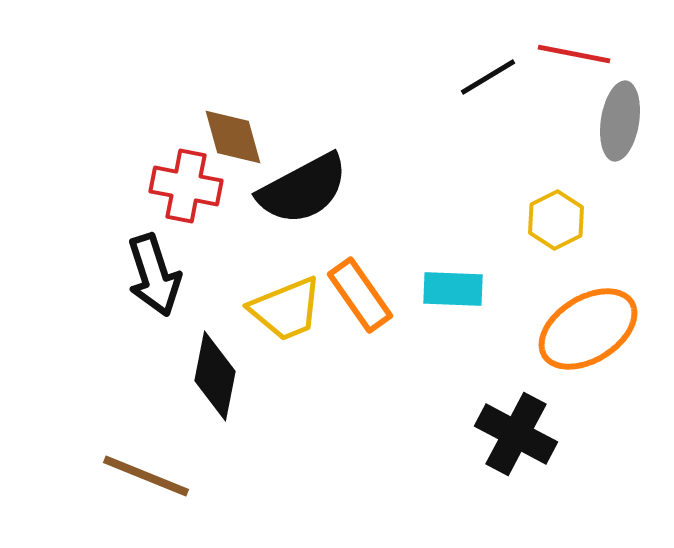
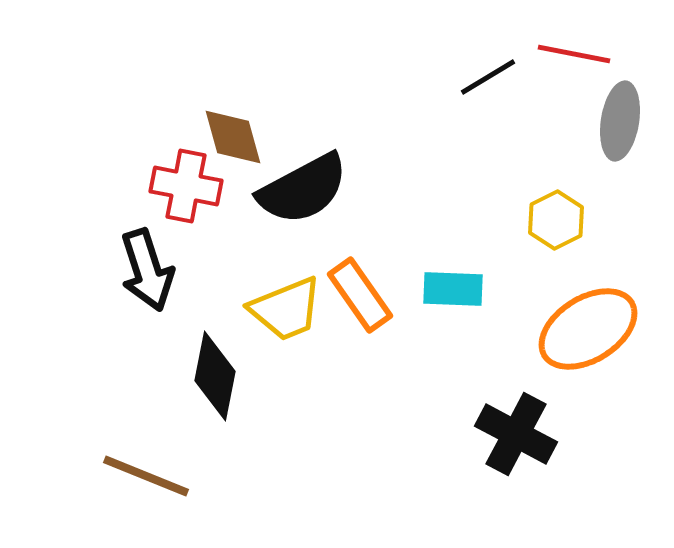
black arrow: moved 7 px left, 5 px up
